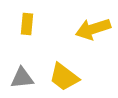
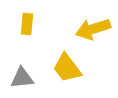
yellow trapezoid: moved 3 px right, 9 px up; rotated 16 degrees clockwise
